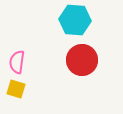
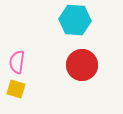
red circle: moved 5 px down
